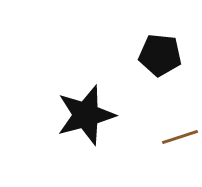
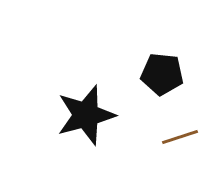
black pentagon: moved 2 px right, 19 px down
